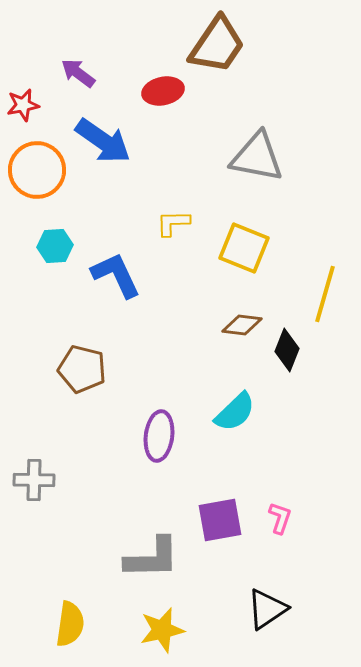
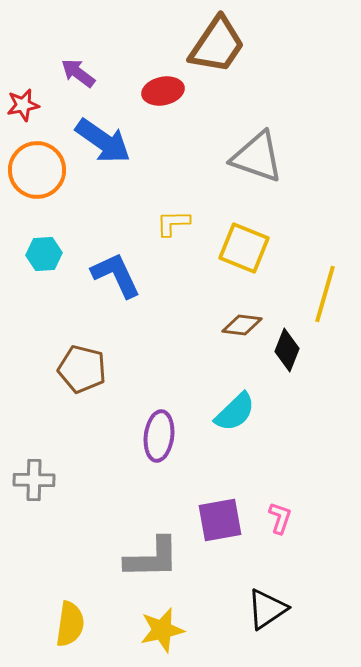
gray triangle: rotated 8 degrees clockwise
cyan hexagon: moved 11 px left, 8 px down
